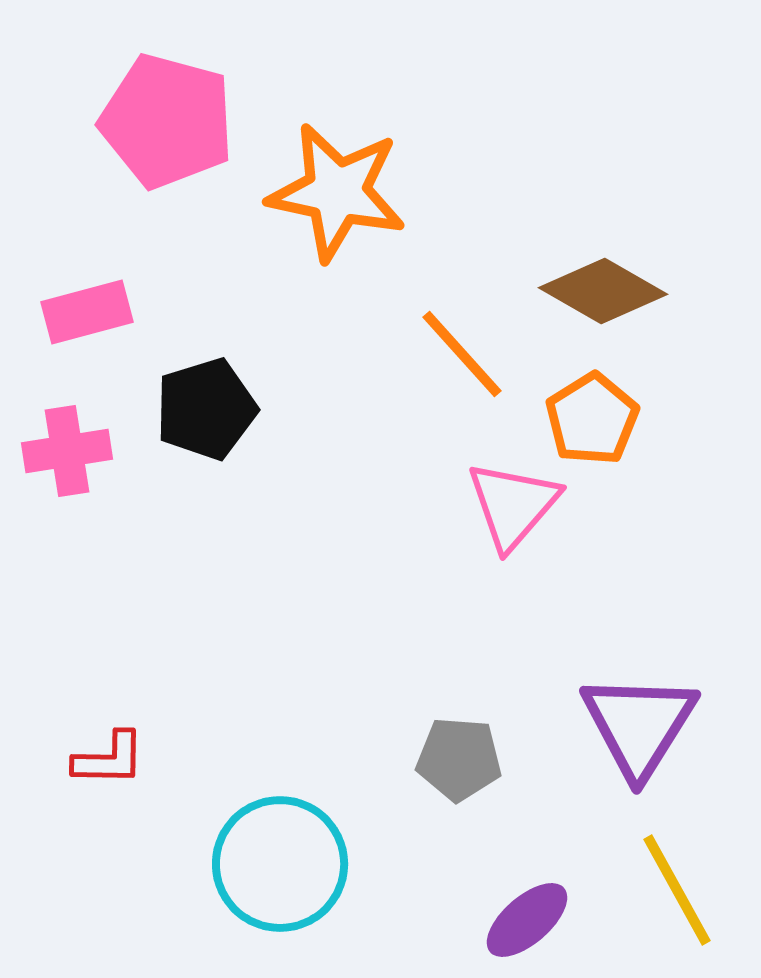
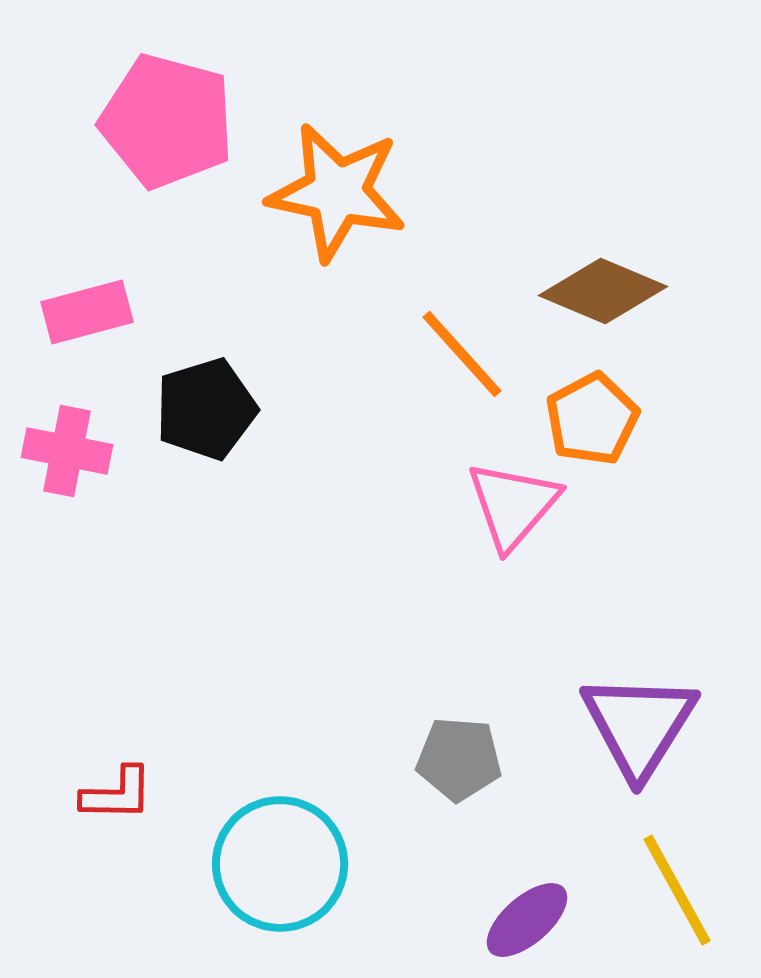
brown diamond: rotated 7 degrees counterclockwise
orange pentagon: rotated 4 degrees clockwise
pink cross: rotated 20 degrees clockwise
red L-shape: moved 8 px right, 35 px down
